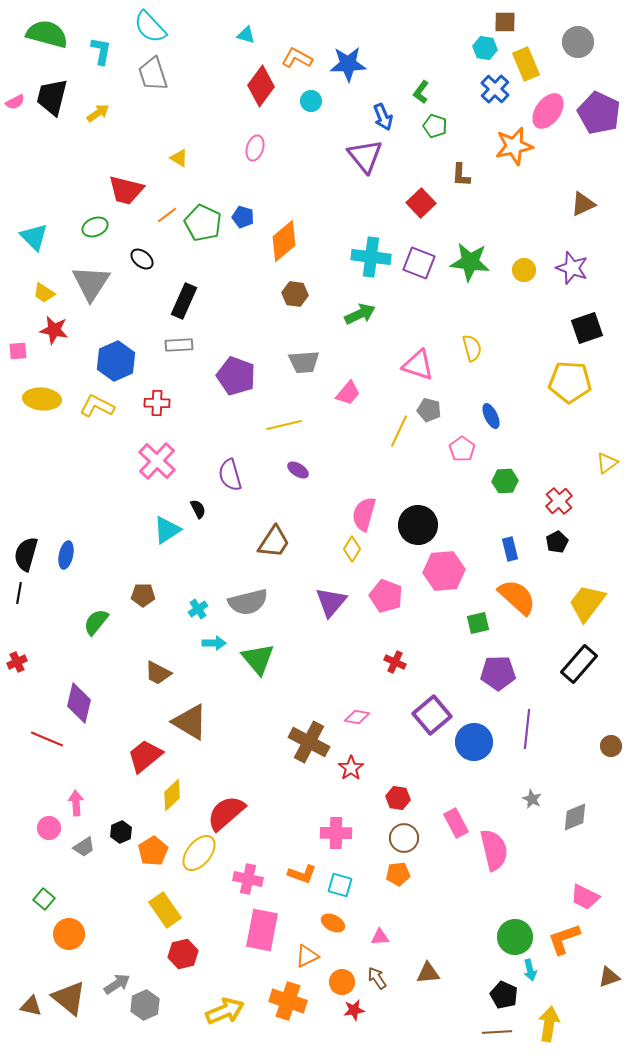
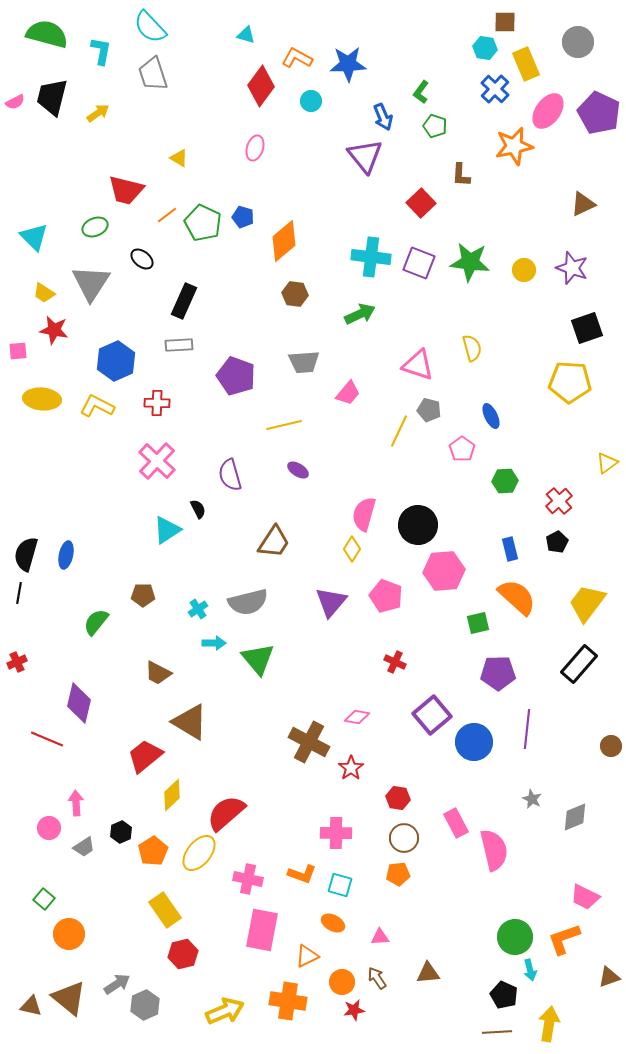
orange cross at (288, 1001): rotated 9 degrees counterclockwise
